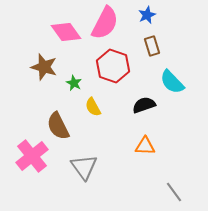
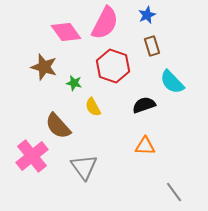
green star: rotated 14 degrees counterclockwise
brown semicircle: rotated 16 degrees counterclockwise
